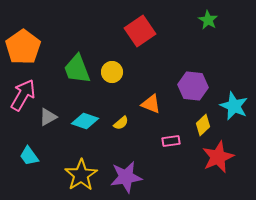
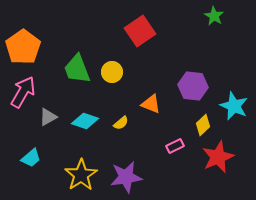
green star: moved 6 px right, 4 px up
pink arrow: moved 3 px up
pink rectangle: moved 4 px right, 5 px down; rotated 18 degrees counterclockwise
cyan trapezoid: moved 2 px right, 2 px down; rotated 95 degrees counterclockwise
